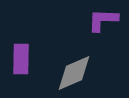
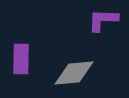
gray diamond: rotated 18 degrees clockwise
